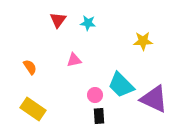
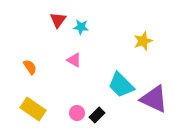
cyan star: moved 7 px left, 4 px down
yellow star: rotated 18 degrees counterclockwise
pink triangle: rotated 42 degrees clockwise
pink circle: moved 18 px left, 18 px down
black rectangle: moved 2 px left, 1 px up; rotated 49 degrees clockwise
